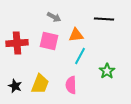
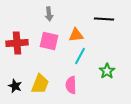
gray arrow: moved 5 px left, 3 px up; rotated 56 degrees clockwise
